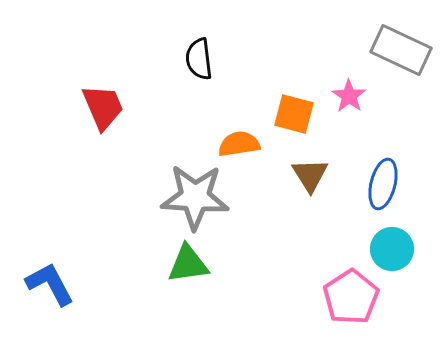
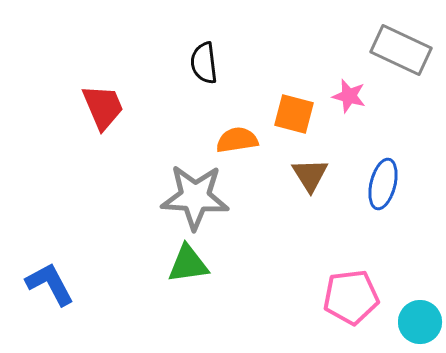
black semicircle: moved 5 px right, 4 px down
pink star: rotated 20 degrees counterclockwise
orange semicircle: moved 2 px left, 4 px up
cyan circle: moved 28 px right, 73 px down
pink pentagon: rotated 26 degrees clockwise
